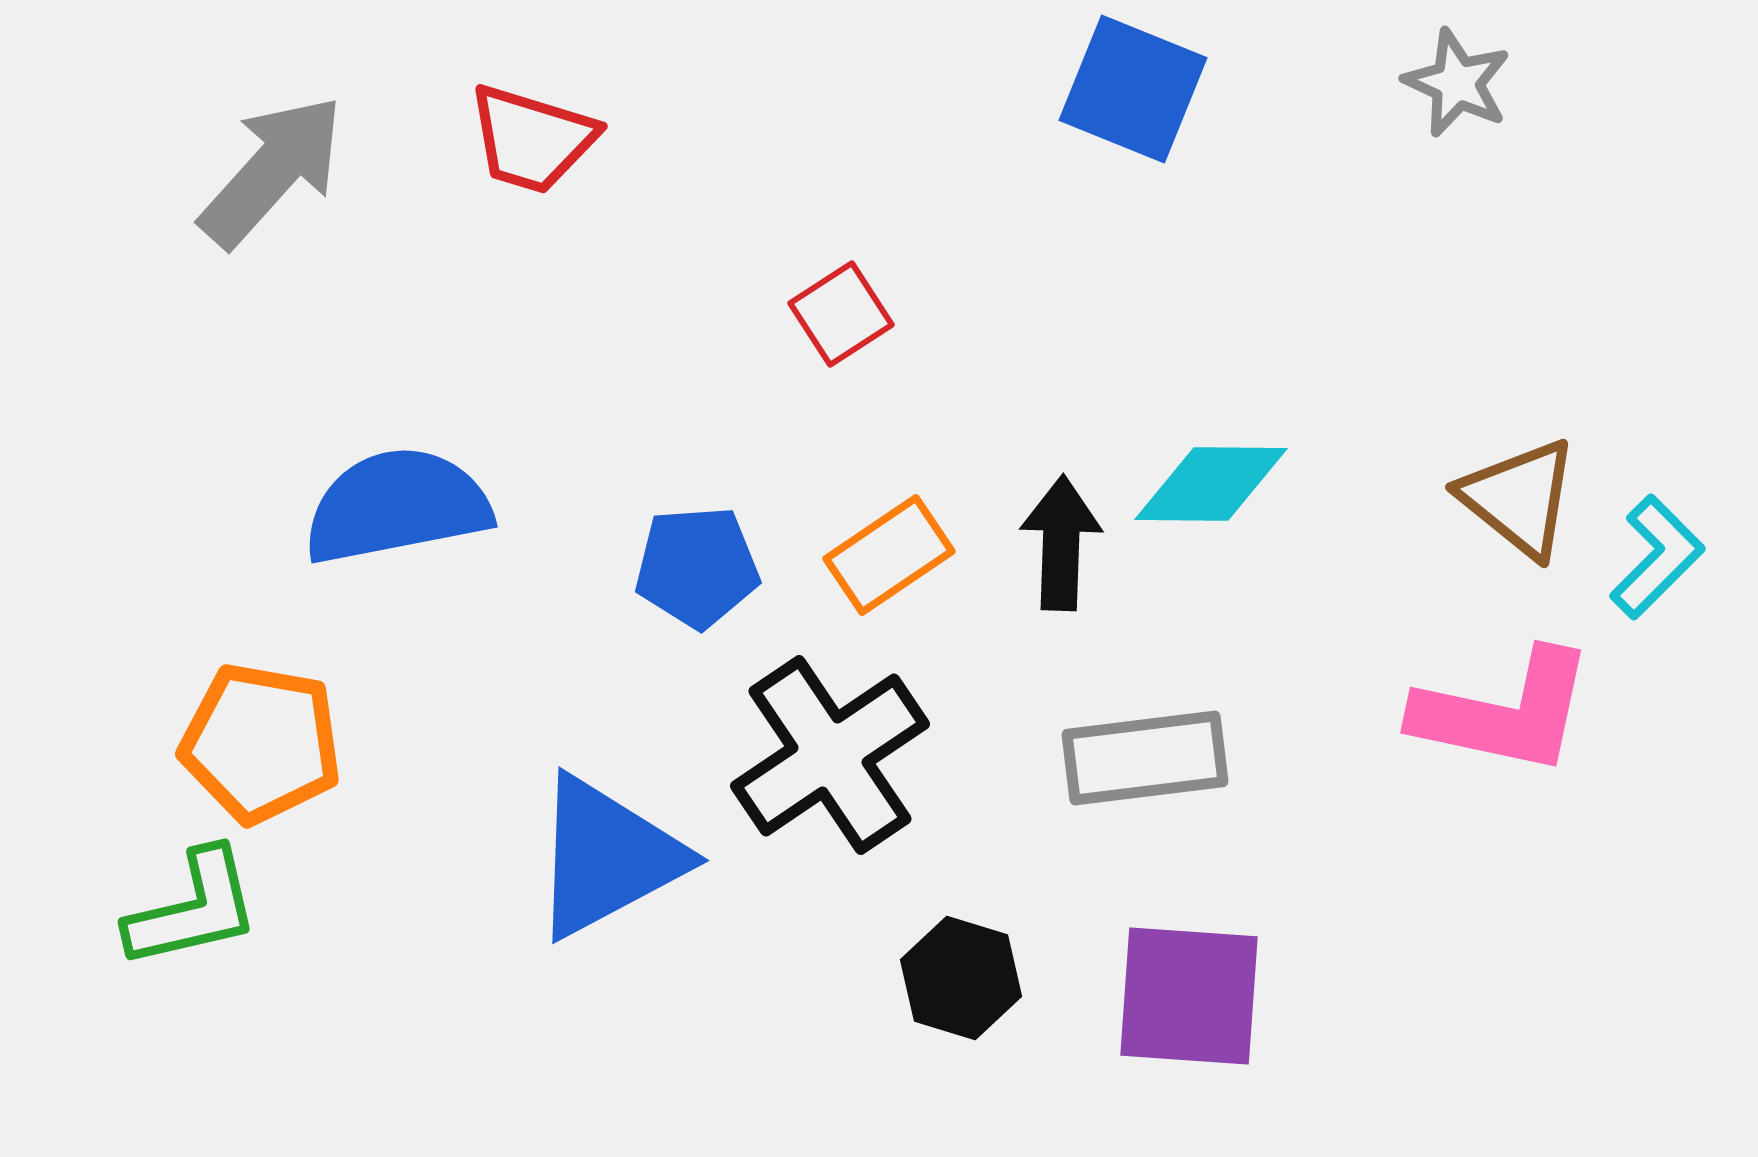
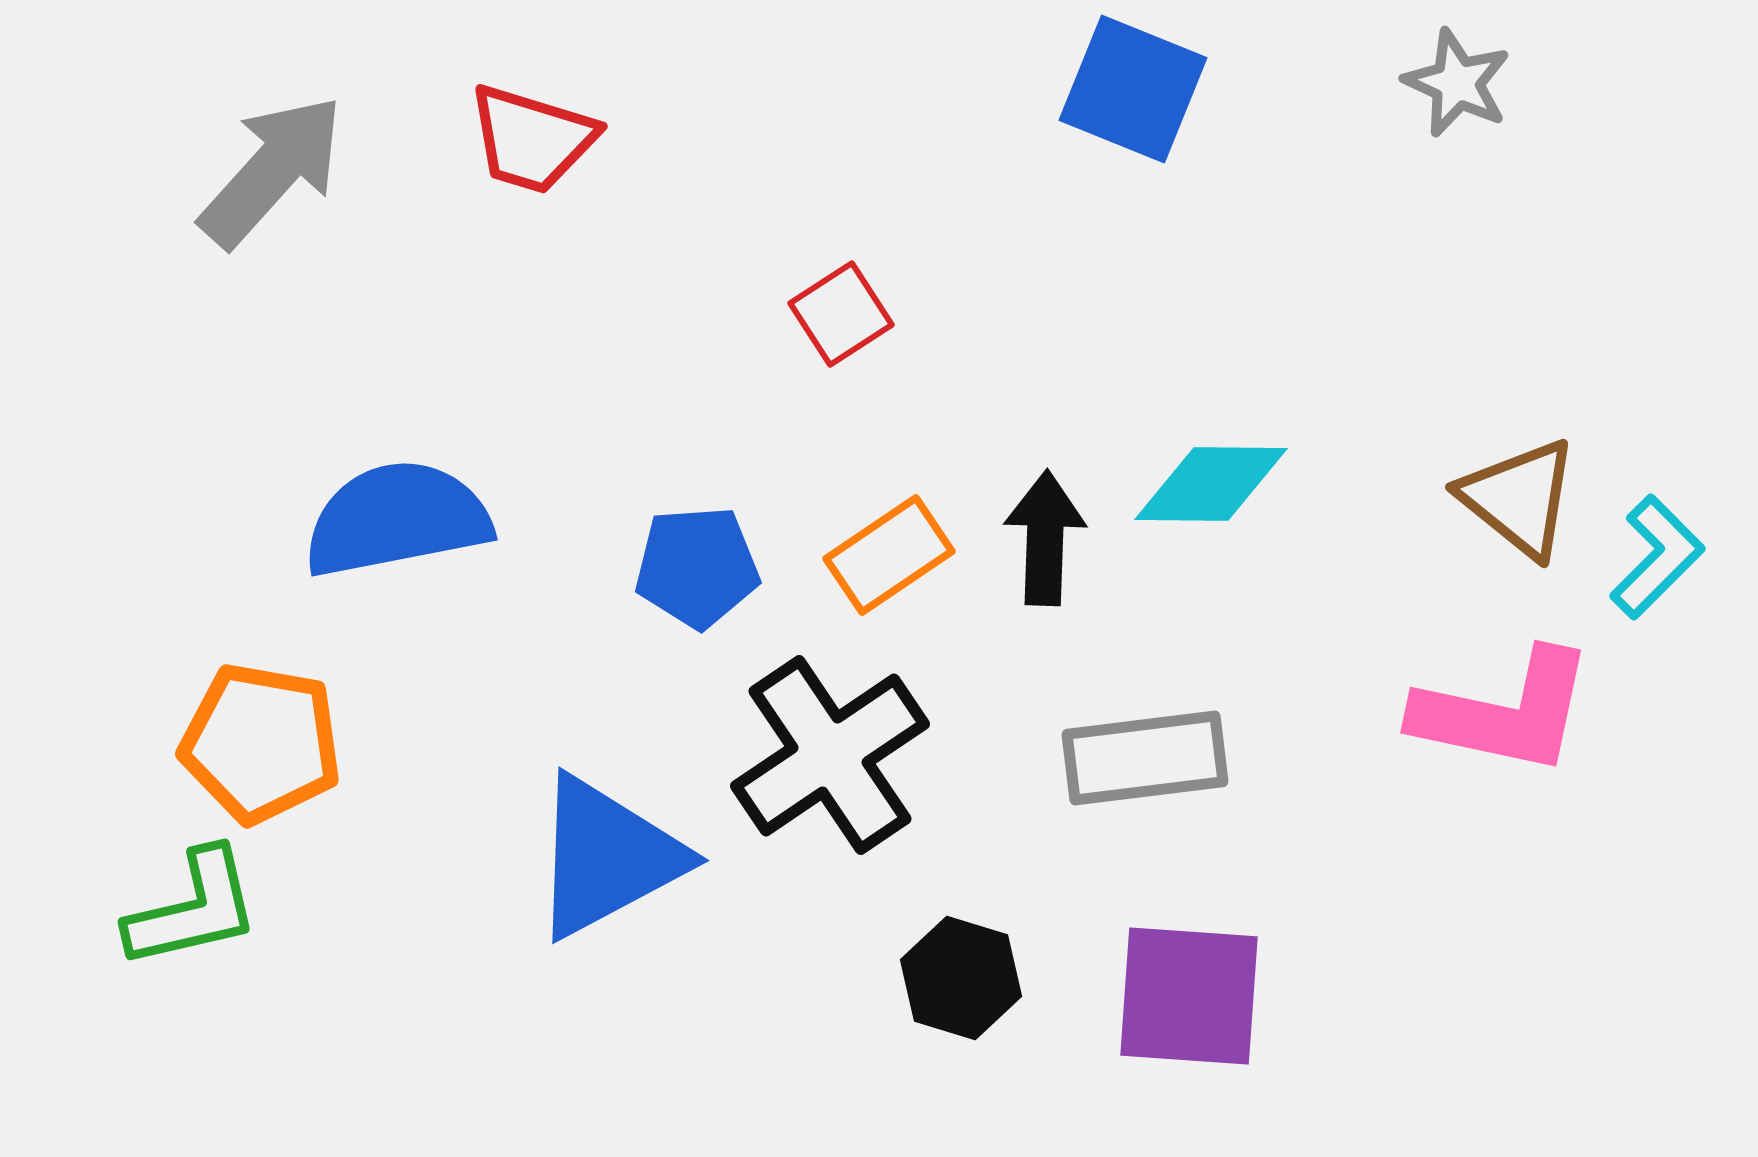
blue semicircle: moved 13 px down
black arrow: moved 16 px left, 5 px up
